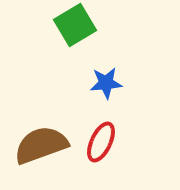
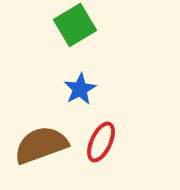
blue star: moved 26 px left, 6 px down; rotated 24 degrees counterclockwise
